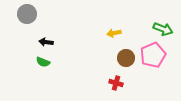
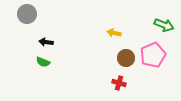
green arrow: moved 1 px right, 4 px up
yellow arrow: rotated 24 degrees clockwise
red cross: moved 3 px right
